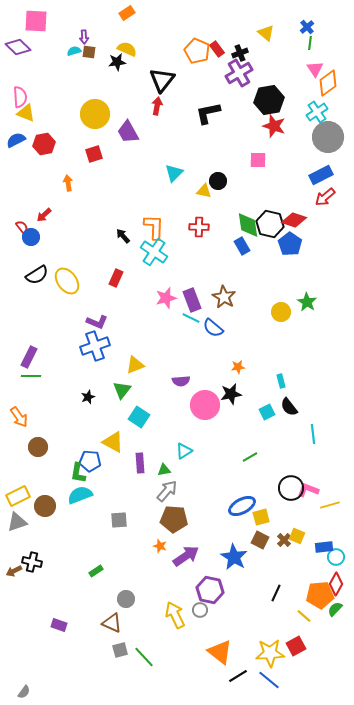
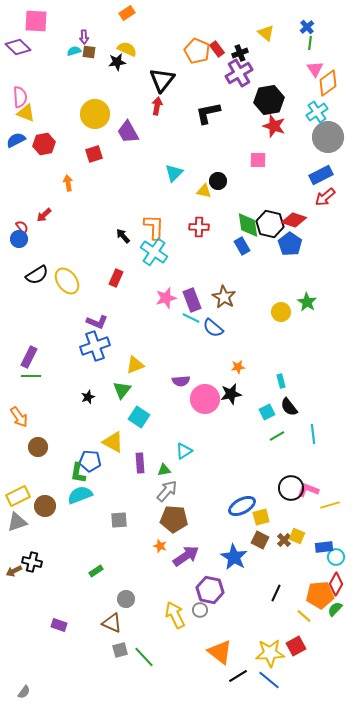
blue circle at (31, 237): moved 12 px left, 2 px down
pink circle at (205, 405): moved 6 px up
green line at (250, 457): moved 27 px right, 21 px up
